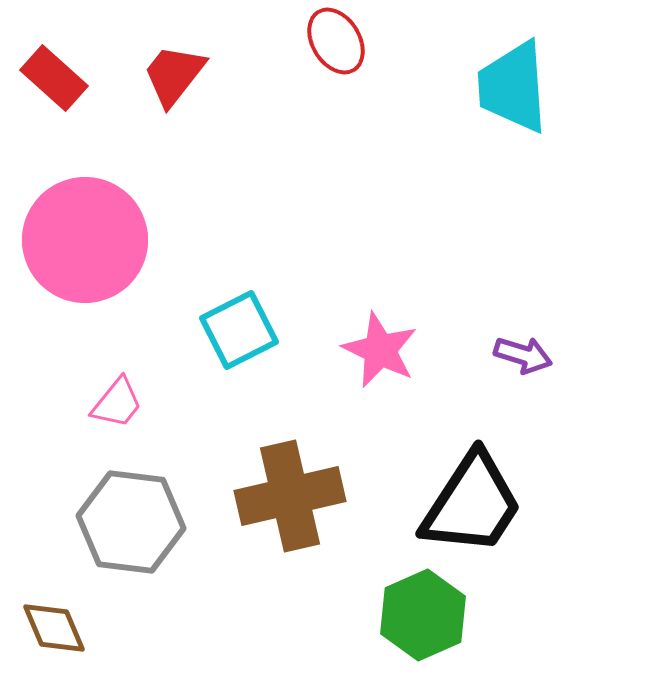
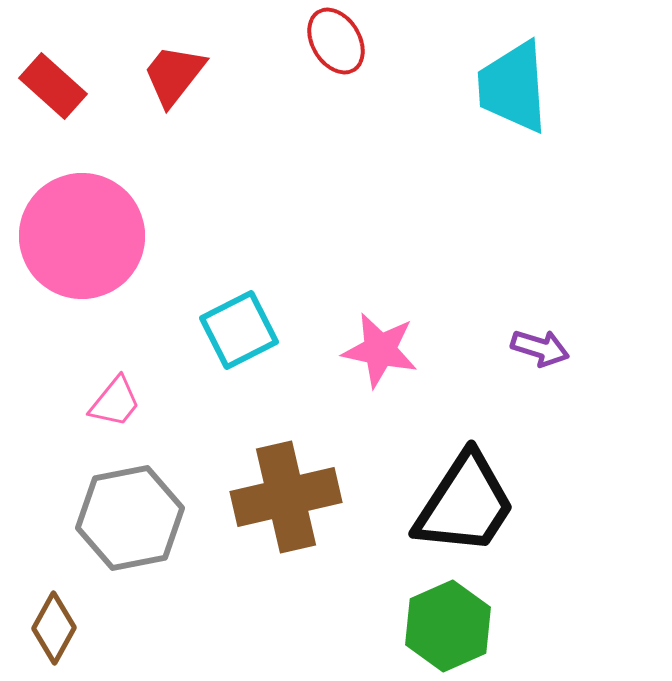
red rectangle: moved 1 px left, 8 px down
pink circle: moved 3 px left, 4 px up
pink star: rotated 14 degrees counterclockwise
purple arrow: moved 17 px right, 7 px up
pink trapezoid: moved 2 px left, 1 px up
brown cross: moved 4 px left, 1 px down
black trapezoid: moved 7 px left
gray hexagon: moved 1 px left, 4 px up; rotated 18 degrees counterclockwise
green hexagon: moved 25 px right, 11 px down
brown diamond: rotated 52 degrees clockwise
